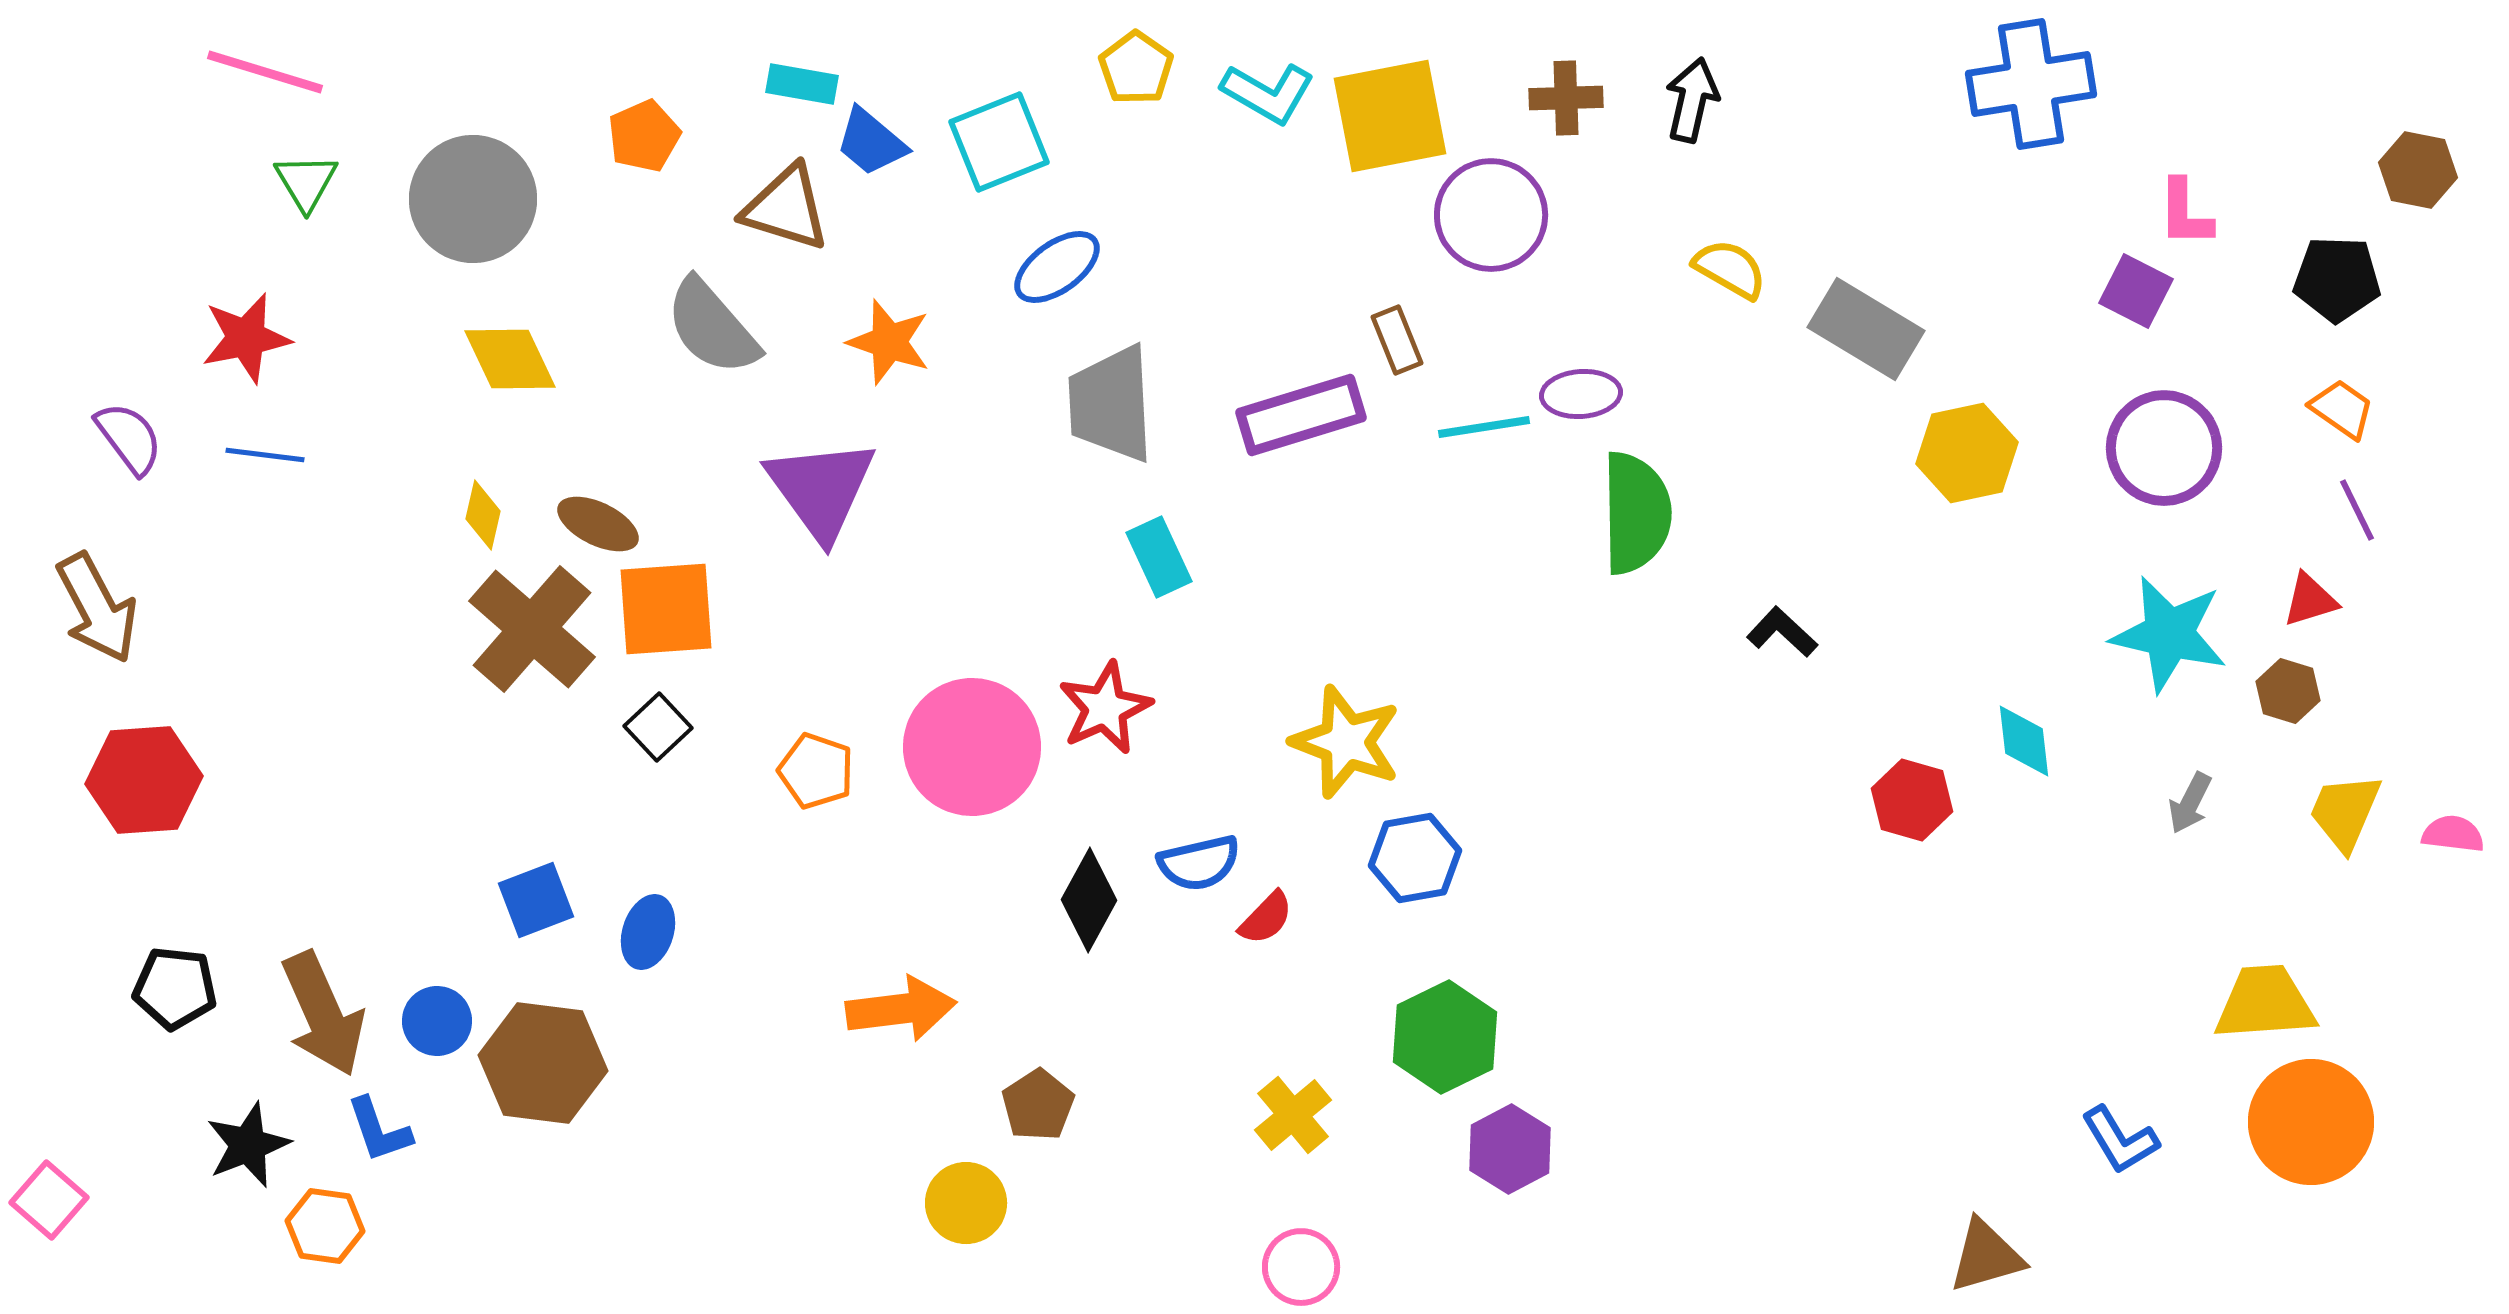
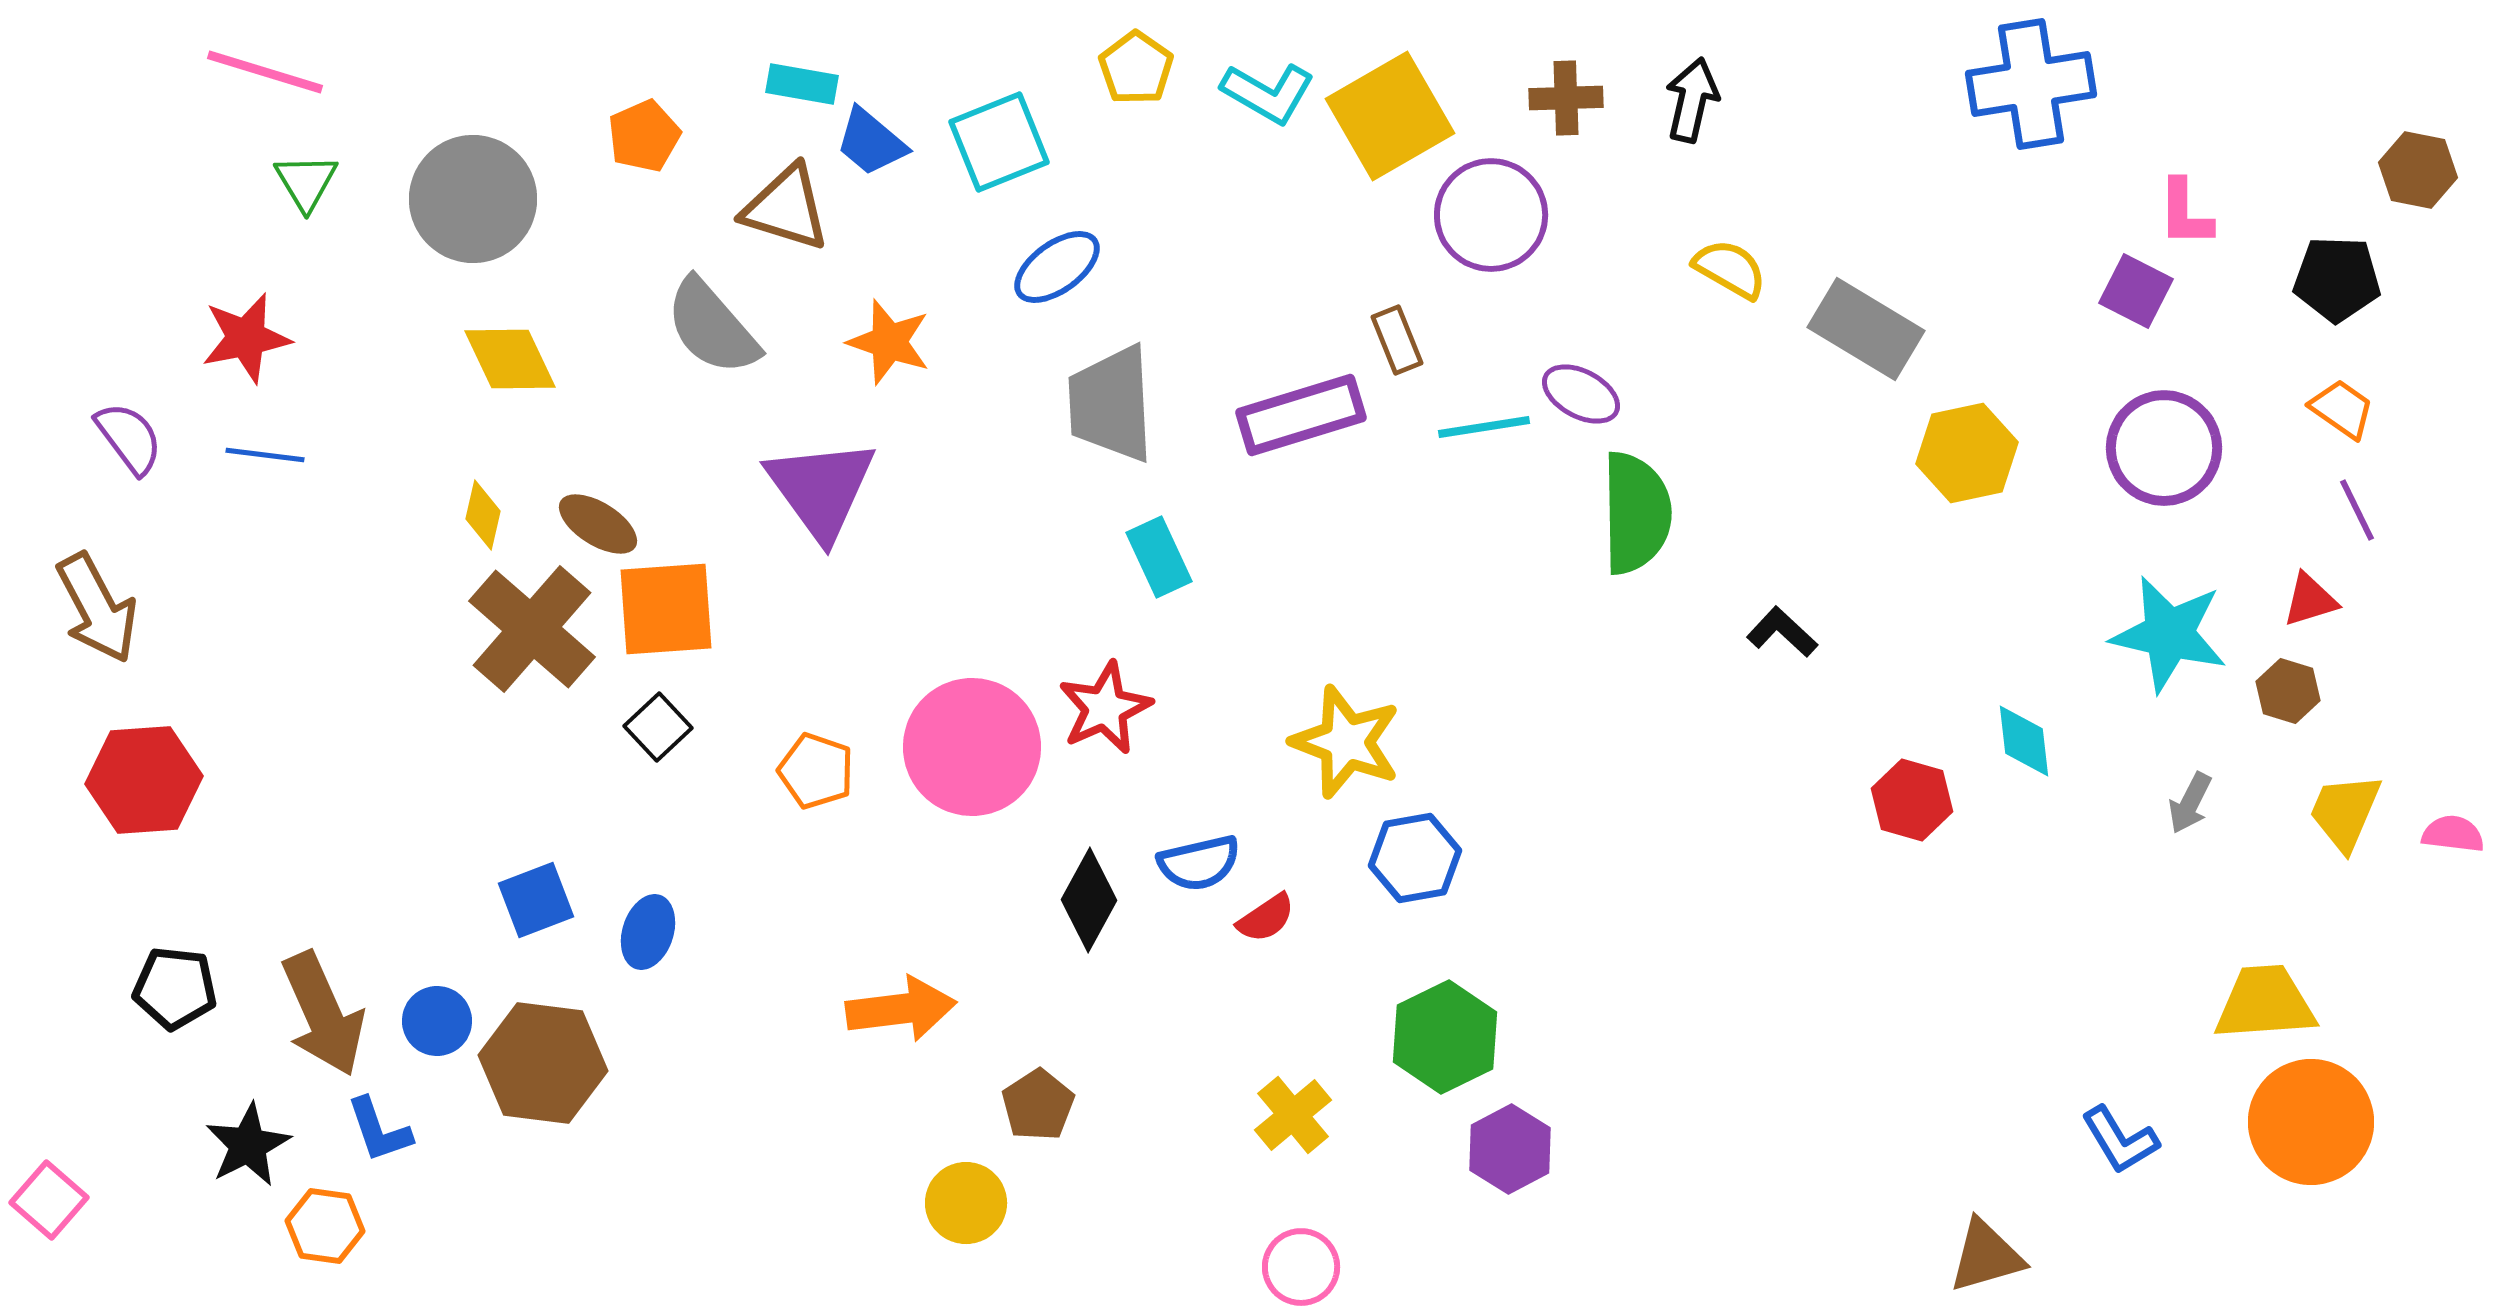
yellow square at (1390, 116): rotated 19 degrees counterclockwise
purple ellipse at (1581, 394): rotated 32 degrees clockwise
brown ellipse at (598, 524): rotated 6 degrees clockwise
red semicircle at (1266, 918): rotated 12 degrees clockwise
black star at (248, 1145): rotated 6 degrees counterclockwise
